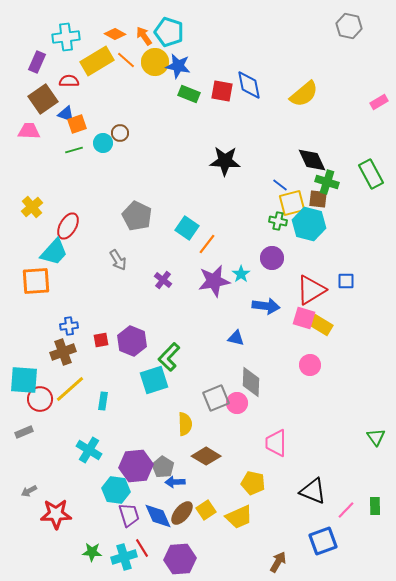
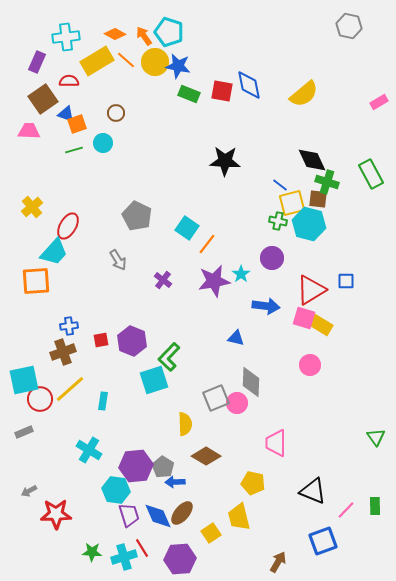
brown circle at (120, 133): moved 4 px left, 20 px up
cyan square at (24, 380): rotated 16 degrees counterclockwise
yellow square at (206, 510): moved 5 px right, 23 px down
yellow trapezoid at (239, 517): rotated 100 degrees clockwise
